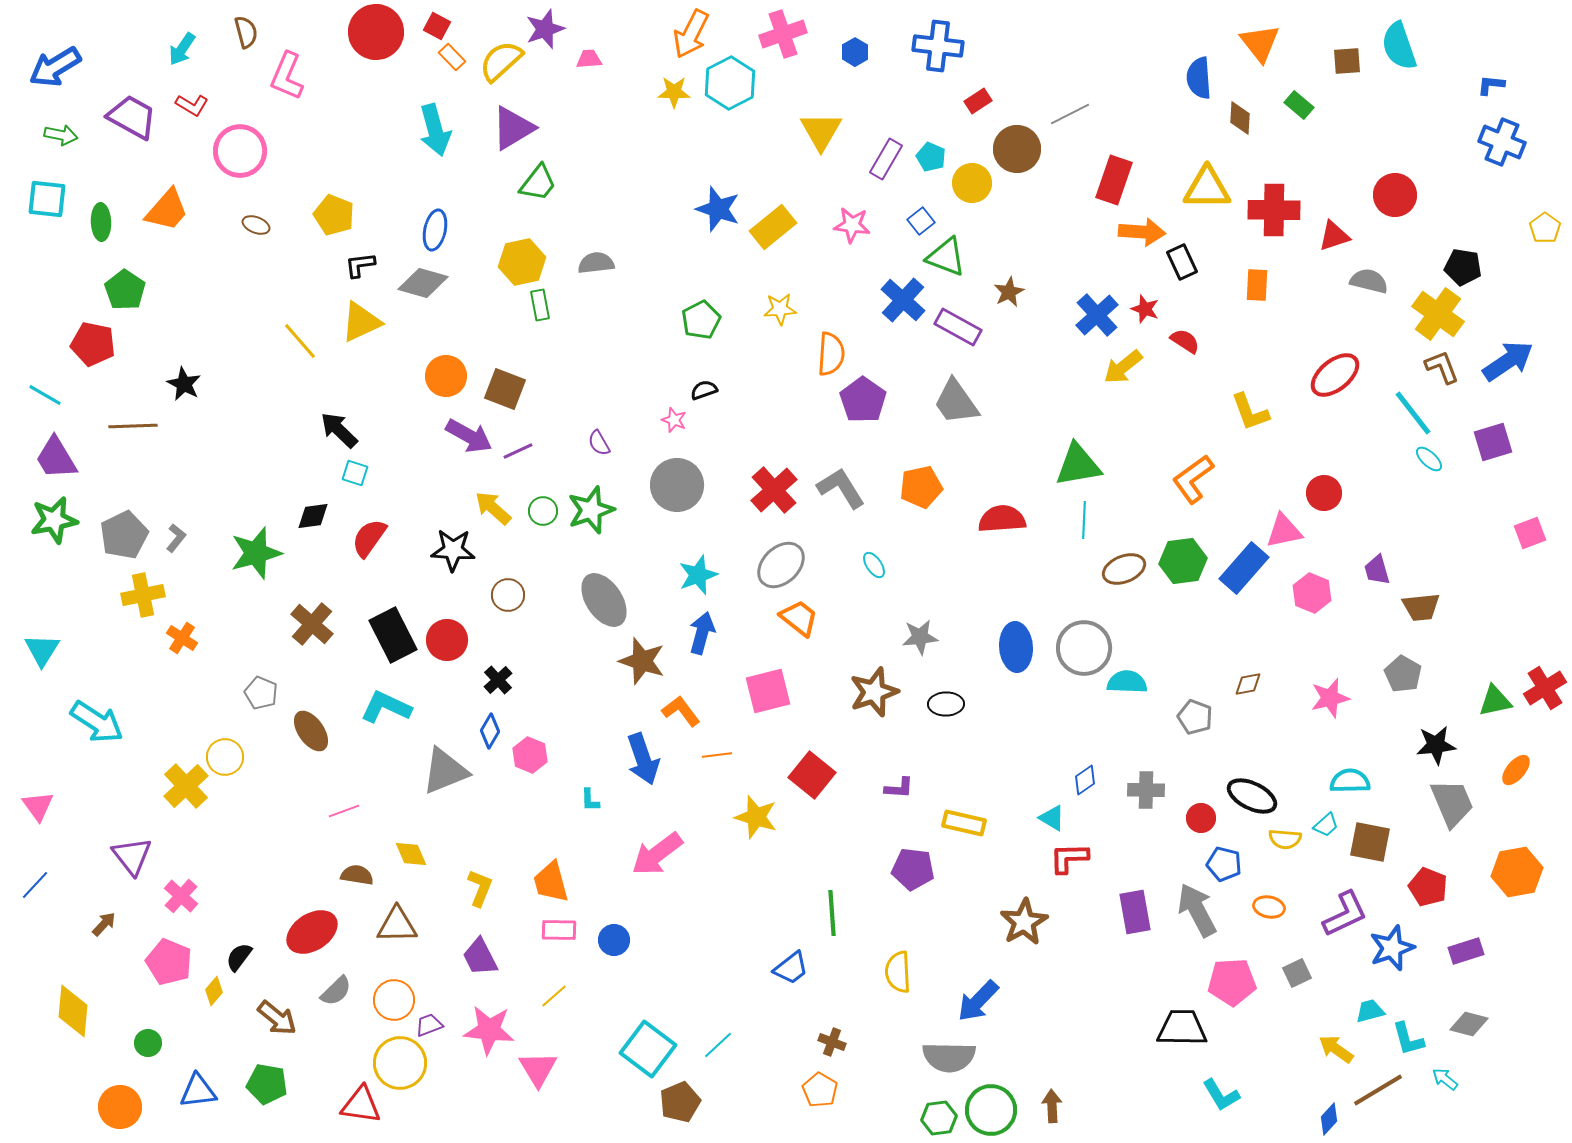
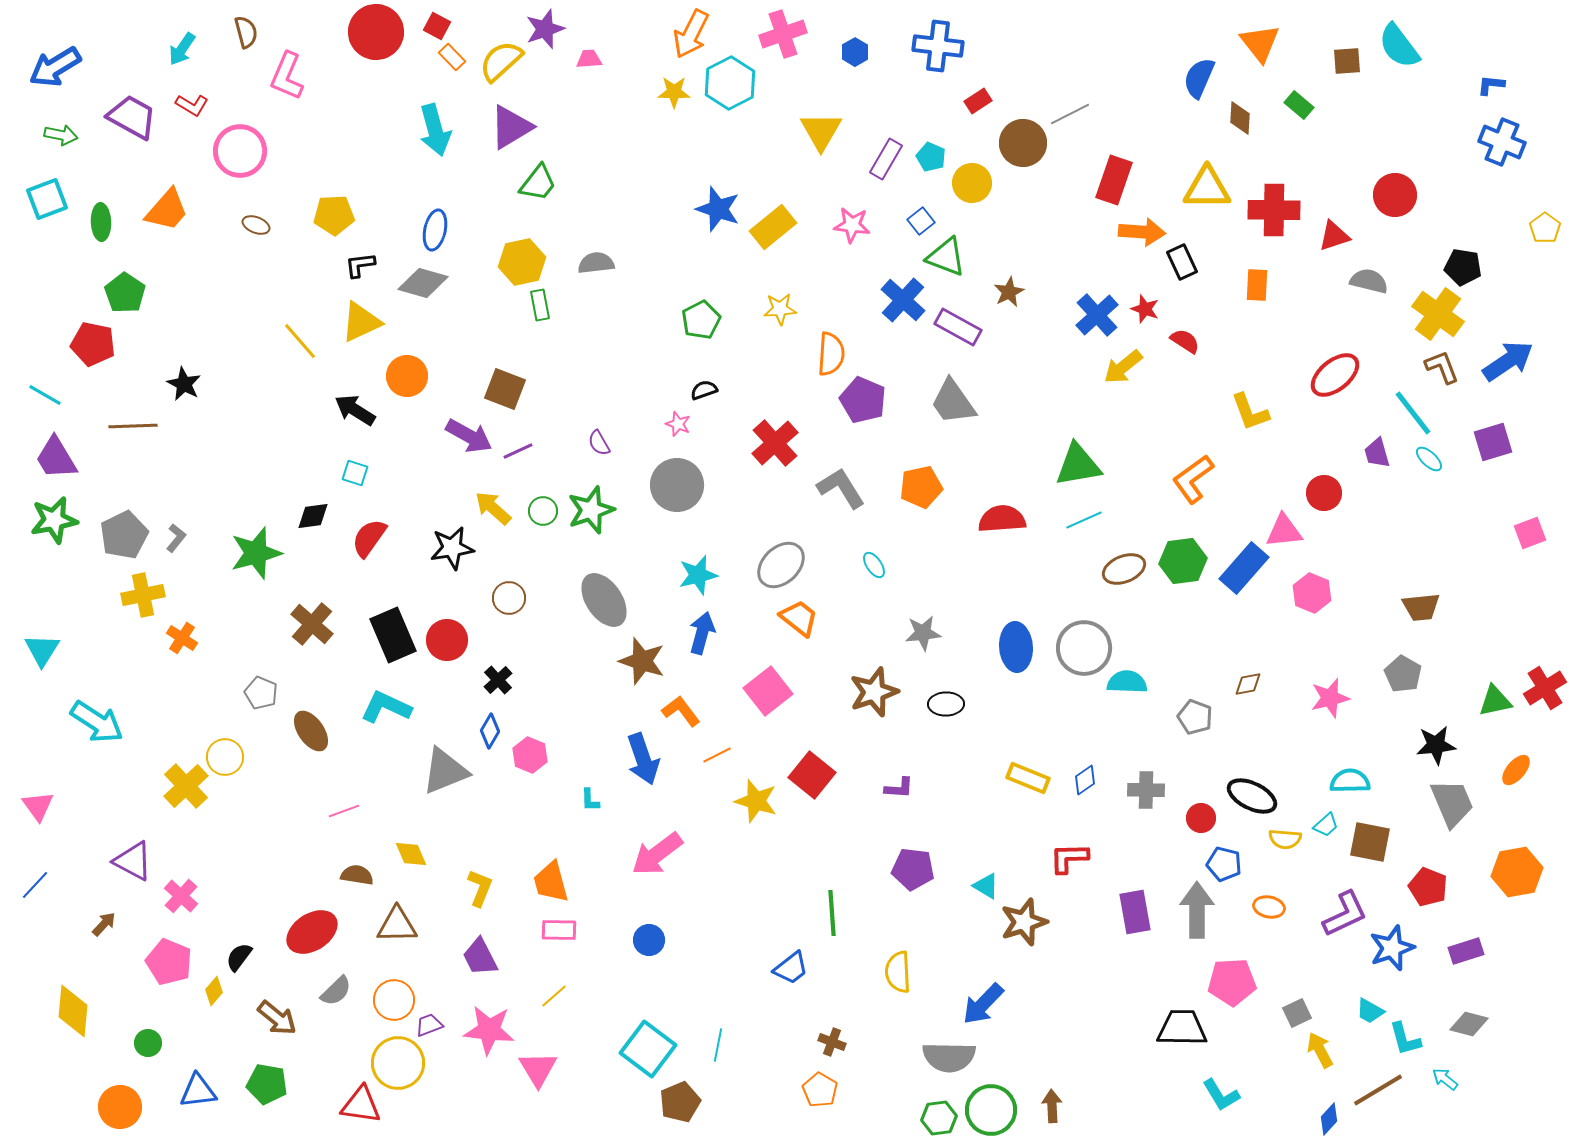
cyan semicircle at (1399, 46): rotated 18 degrees counterclockwise
blue semicircle at (1199, 78): rotated 27 degrees clockwise
purple triangle at (513, 128): moved 2 px left, 1 px up
brown circle at (1017, 149): moved 6 px right, 6 px up
cyan square at (47, 199): rotated 27 degrees counterclockwise
yellow pentagon at (334, 215): rotated 24 degrees counterclockwise
green pentagon at (125, 290): moved 3 px down
orange circle at (446, 376): moved 39 px left
purple pentagon at (863, 400): rotated 12 degrees counterclockwise
gray trapezoid at (956, 402): moved 3 px left
pink star at (674, 420): moved 4 px right, 4 px down
black arrow at (339, 430): moved 16 px right, 20 px up; rotated 12 degrees counterclockwise
red cross at (774, 490): moved 1 px right, 47 px up
cyan line at (1084, 520): rotated 63 degrees clockwise
pink triangle at (1284, 531): rotated 6 degrees clockwise
black star at (453, 550): moved 1 px left, 2 px up; rotated 12 degrees counterclockwise
purple trapezoid at (1377, 570): moved 117 px up
cyan star at (698, 575): rotated 6 degrees clockwise
brown circle at (508, 595): moved 1 px right, 3 px down
black rectangle at (393, 635): rotated 4 degrees clockwise
gray star at (920, 637): moved 3 px right, 4 px up
pink square at (768, 691): rotated 24 degrees counterclockwise
orange line at (717, 755): rotated 20 degrees counterclockwise
yellow star at (756, 817): moved 16 px up
cyan triangle at (1052, 818): moved 66 px left, 68 px down
yellow rectangle at (964, 823): moved 64 px right, 45 px up; rotated 9 degrees clockwise
purple triangle at (132, 856): moved 1 px right, 5 px down; rotated 24 degrees counterclockwise
gray arrow at (1197, 910): rotated 28 degrees clockwise
brown star at (1024, 922): rotated 12 degrees clockwise
blue circle at (614, 940): moved 35 px right
gray square at (1297, 973): moved 40 px down
blue arrow at (978, 1001): moved 5 px right, 3 px down
cyan trapezoid at (1370, 1011): rotated 136 degrees counterclockwise
cyan L-shape at (1408, 1039): moved 3 px left
cyan line at (718, 1045): rotated 36 degrees counterclockwise
yellow arrow at (1336, 1049): moved 16 px left, 1 px down; rotated 27 degrees clockwise
yellow circle at (400, 1063): moved 2 px left
